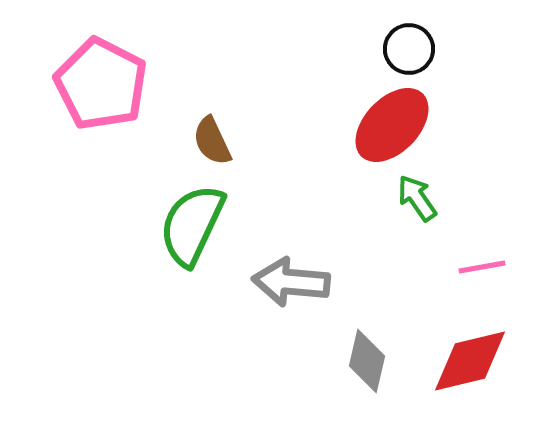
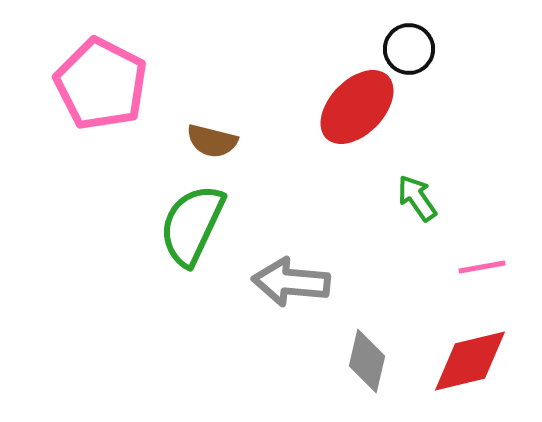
red ellipse: moved 35 px left, 18 px up
brown semicircle: rotated 51 degrees counterclockwise
